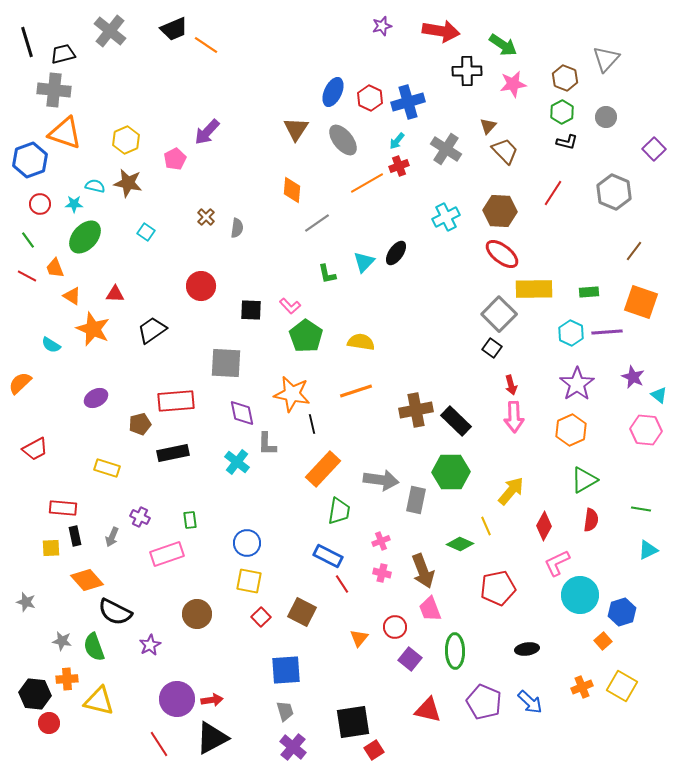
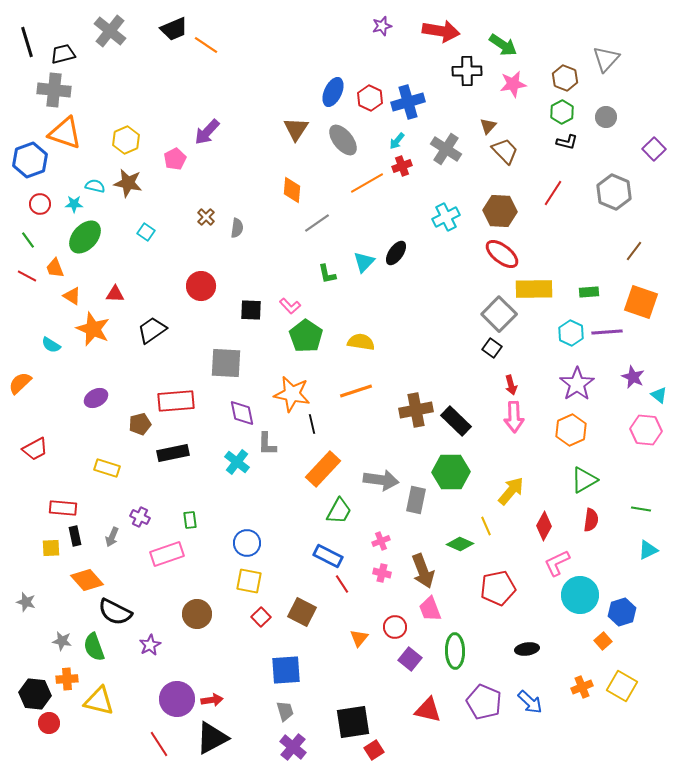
red cross at (399, 166): moved 3 px right
green trapezoid at (339, 511): rotated 20 degrees clockwise
